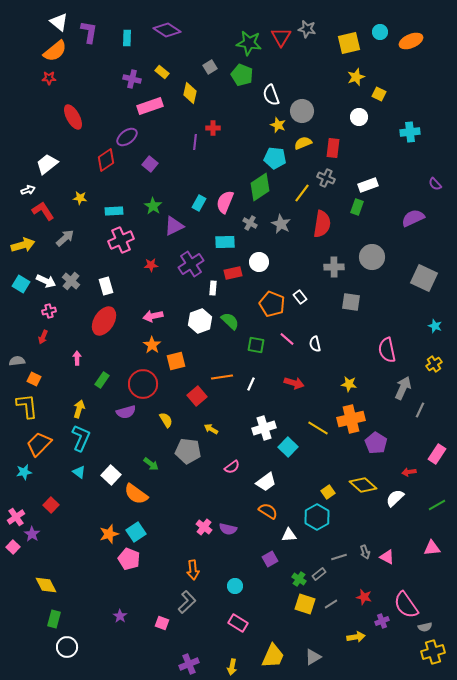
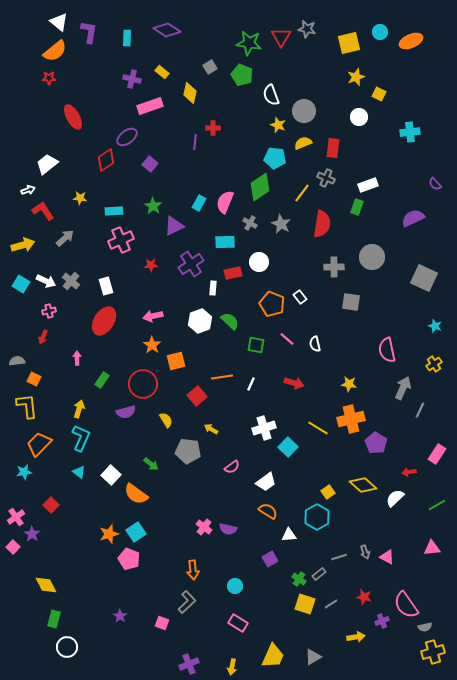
gray circle at (302, 111): moved 2 px right
